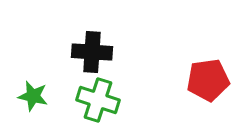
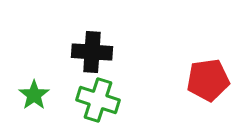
green star: moved 1 px right, 1 px up; rotated 24 degrees clockwise
